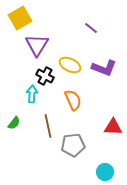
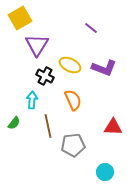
cyan arrow: moved 6 px down
